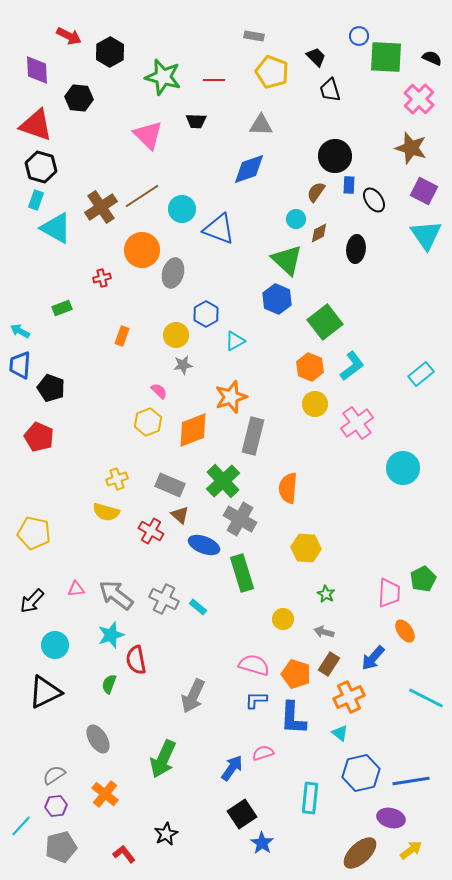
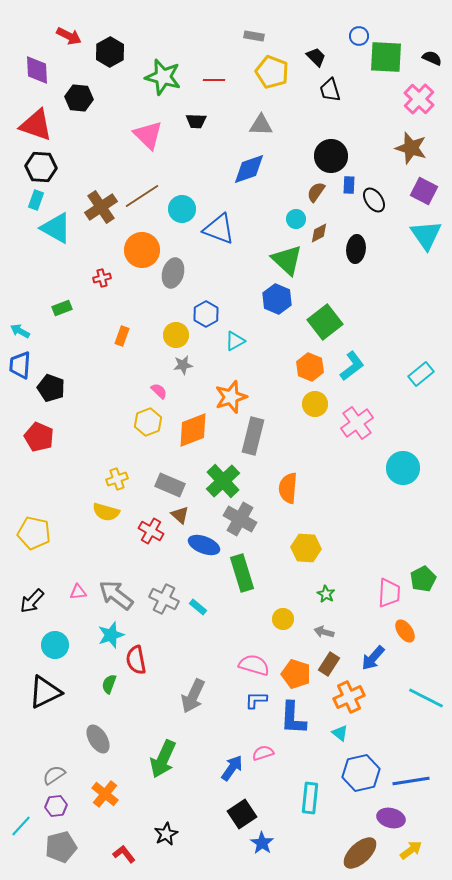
black circle at (335, 156): moved 4 px left
black hexagon at (41, 167): rotated 12 degrees counterclockwise
pink triangle at (76, 589): moved 2 px right, 3 px down
